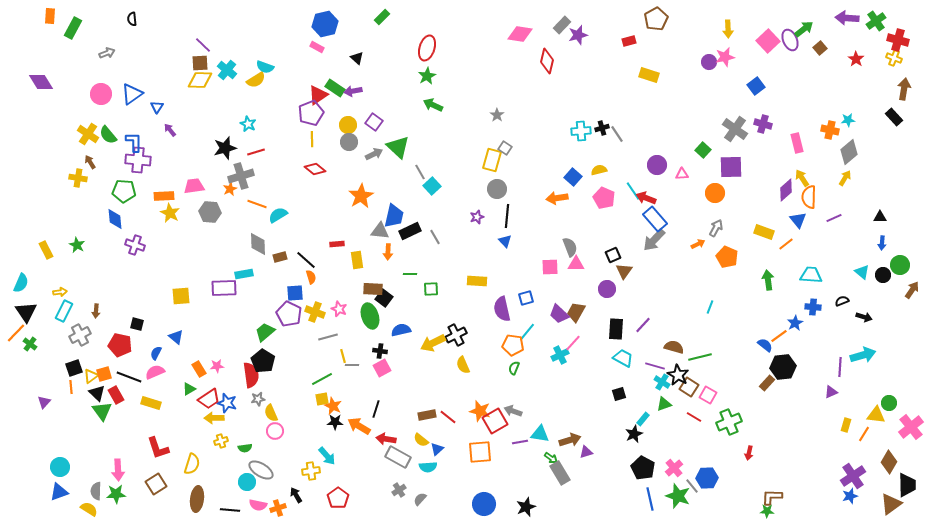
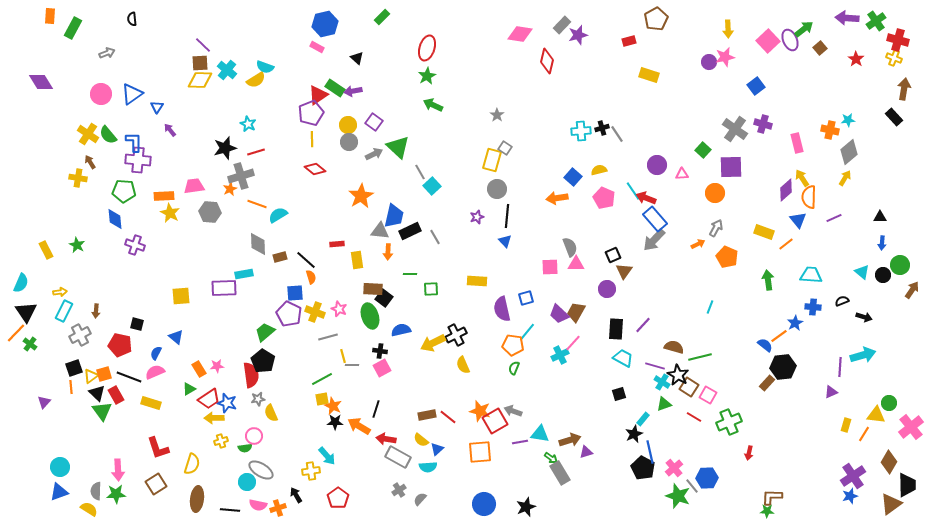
pink circle at (275, 431): moved 21 px left, 5 px down
blue line at (650, 499): moved 47 px up
